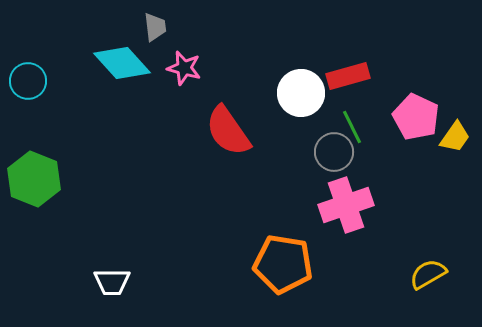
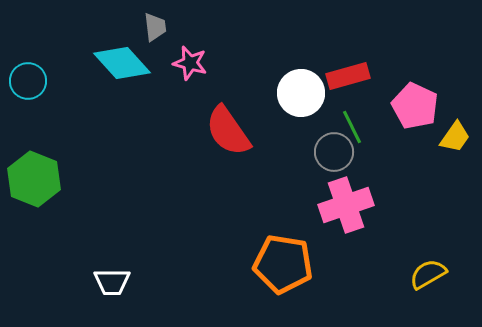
pink star: moved 6 px right, 5 px up
pink pentagon: moved 1 px left, 11 px up
